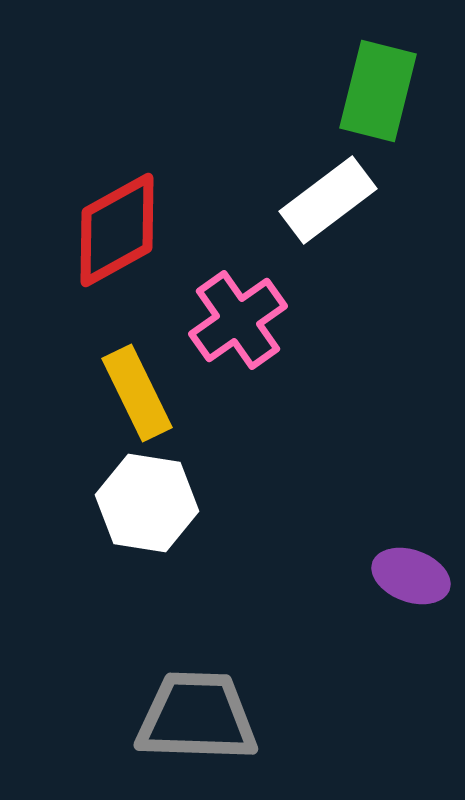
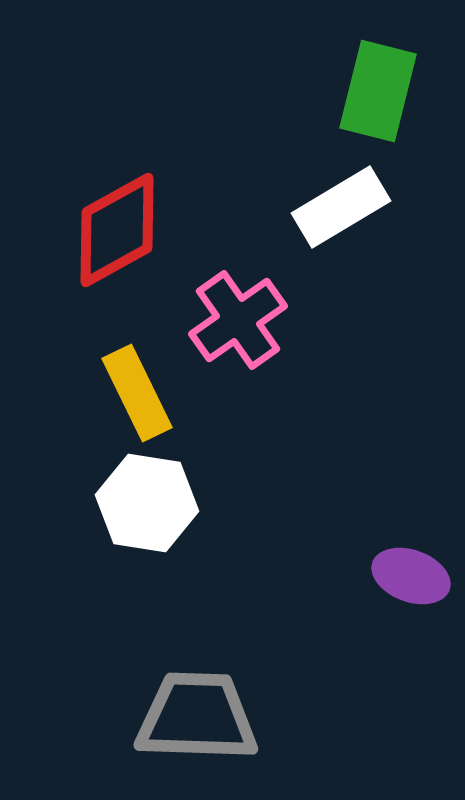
white rectangle: moved 13 px right, 7 px down; rotated 6 degrees clockwise
